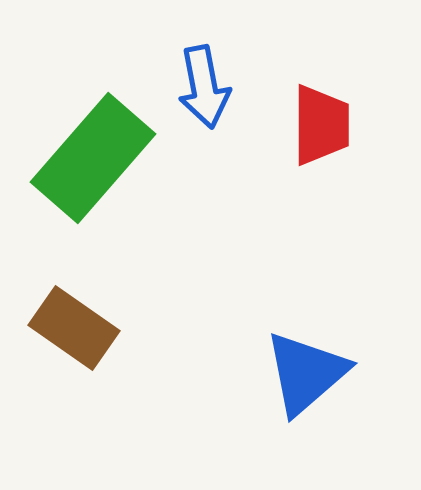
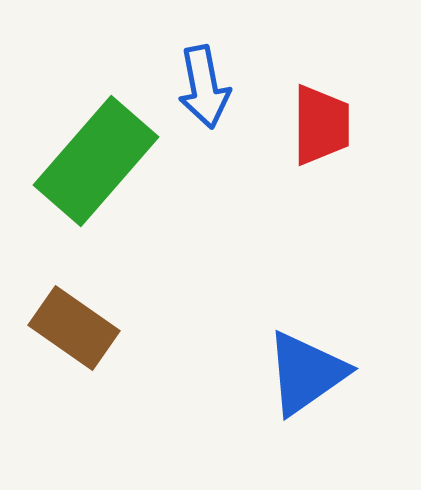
green rectangle: moved 3 px right, 3 px down
blue triangle: rotated 6 degrees clockwise
